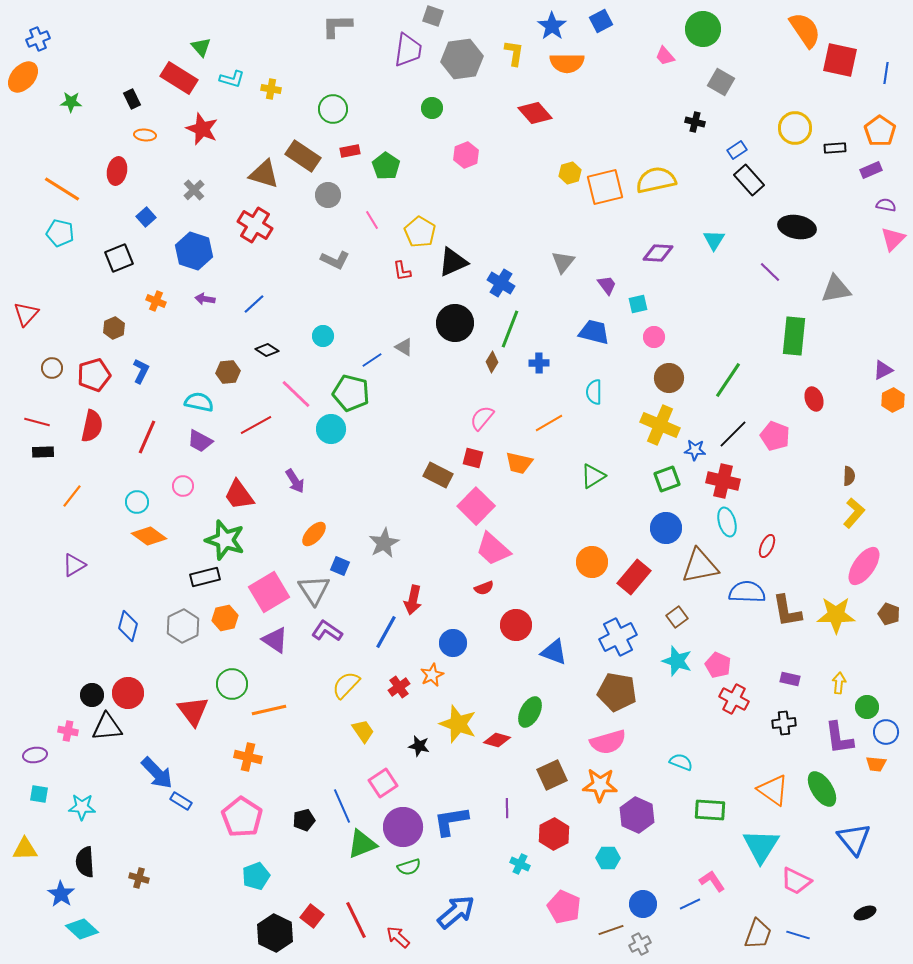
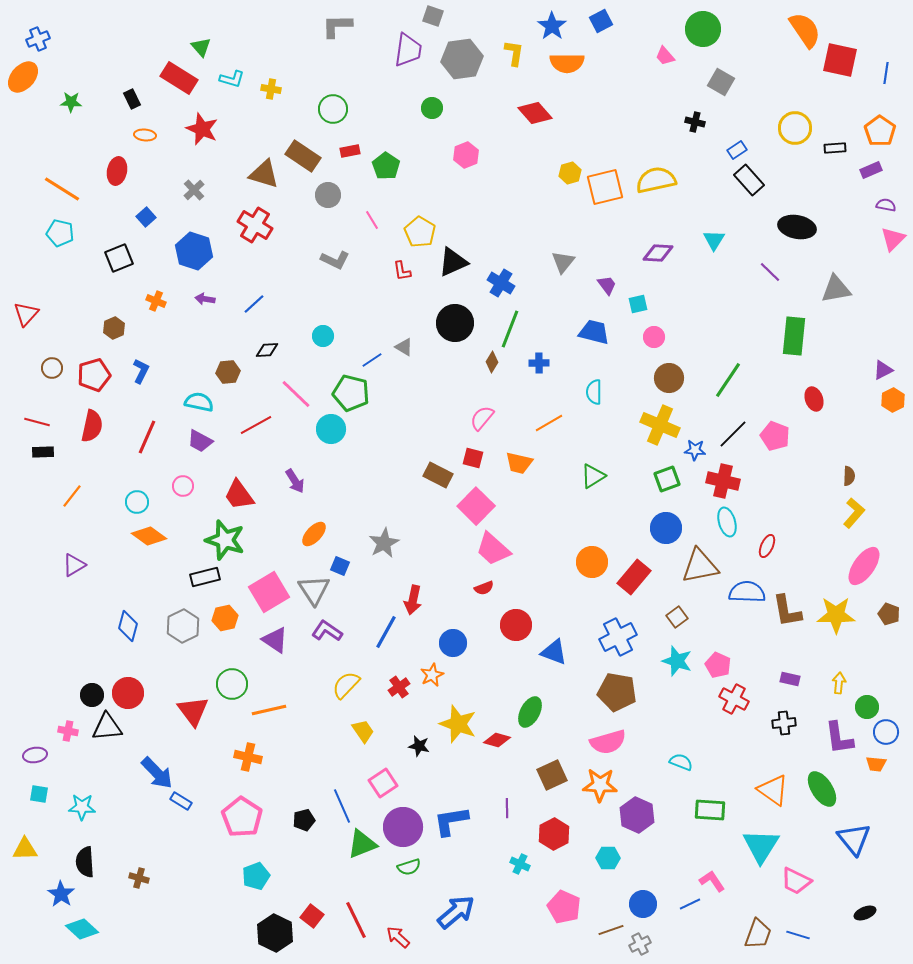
black diamond at (267, 350): rotated 35 degrees counterclockwise
